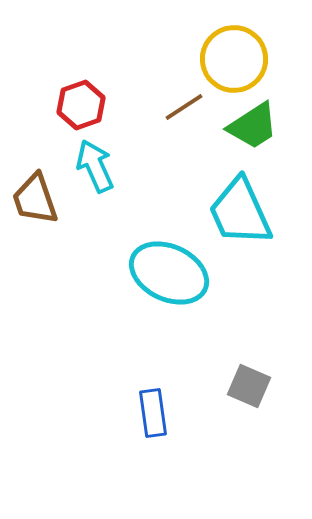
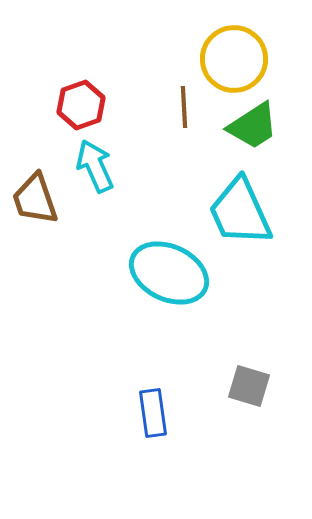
brown line: rotated 60 degrees counterclockwise
gray square: rotated 6 degrees counterclockwise
